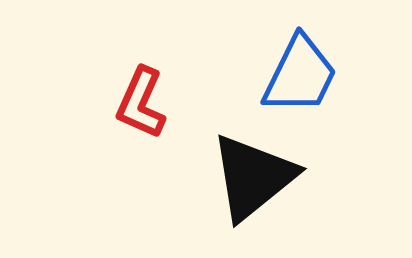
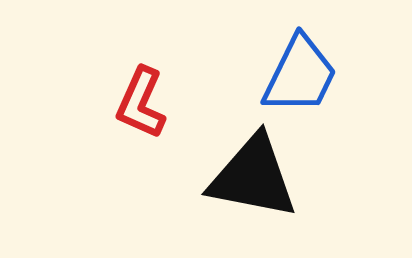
black triangle: rotated 50 degrees clockwise
